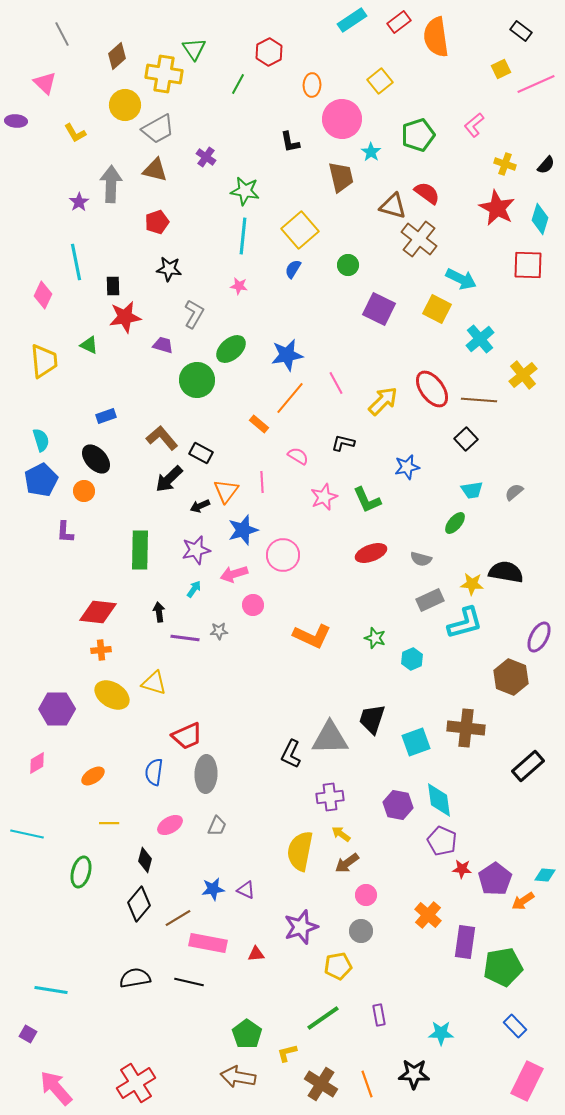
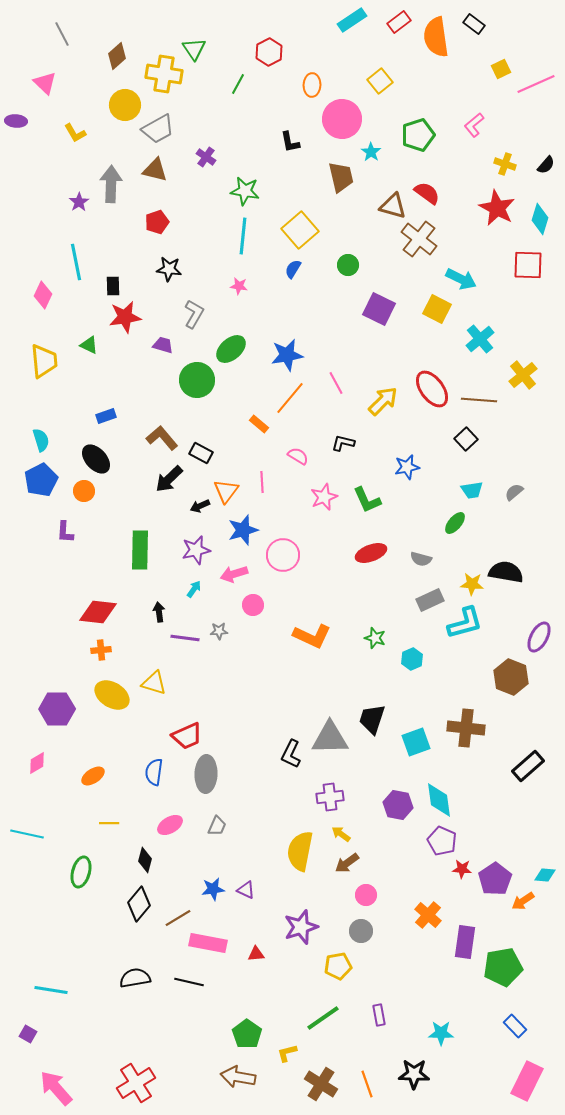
black rectangle at (521, 31): moved 47 px left, 7 px up
